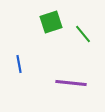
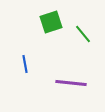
blue line: moved 6 px right
